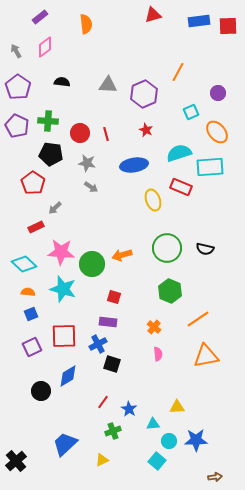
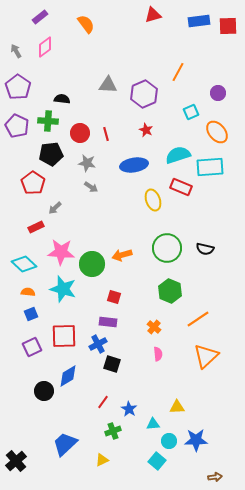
orange semicircle at (86, 24): rotated 30 degrees counterclockwise
black semicircle at (62, 82): moved 17 px down
cyan semicircle at (179, 153): moved 1 px left, 2 px down
black pentagon at (51, 154): rotated 15 degrees counterclockwise
orange triangle at (206, 356): rotated 32 degrees counterclockwise
black circle at (41, 391): moved 3 px right
